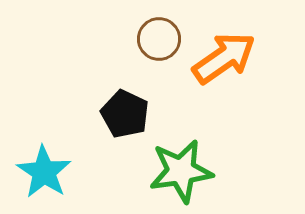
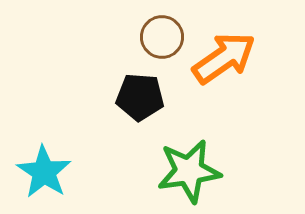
brown circle: moved 3 px right, 2 px up
black pentagon: moved 15 px right, 17 px up; rotated 21 degrees counterclockwise
green star: moved 8 px right
